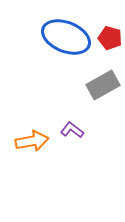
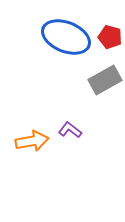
red pentagon: moved 1 px up
gray rectangle: moved 2 px right, 5 px up
purple L-shape: moved 2 px left
